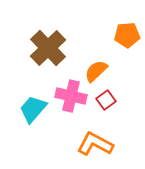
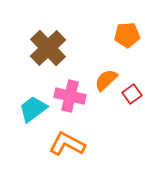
orange semicircle: moved 10 px right, 9 px down
pink cross: moved 1 px left
red square: moved 26 px right, 6 px up
cyan trapezoid: rotated 12 degrees clockwise
orange L-shape: moved 28 px left
